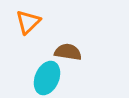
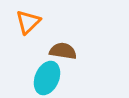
brown semicircle: moved 5 px left, 1 px up
